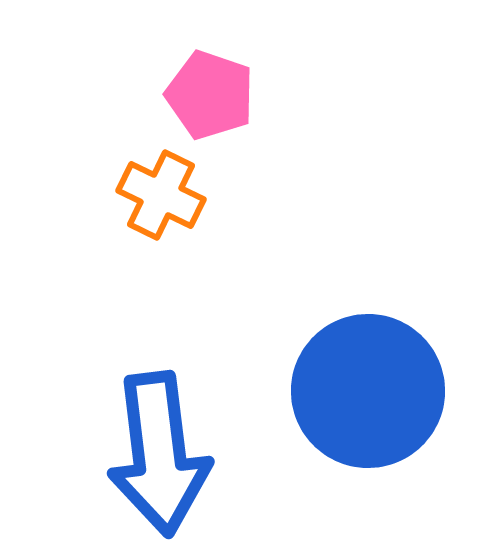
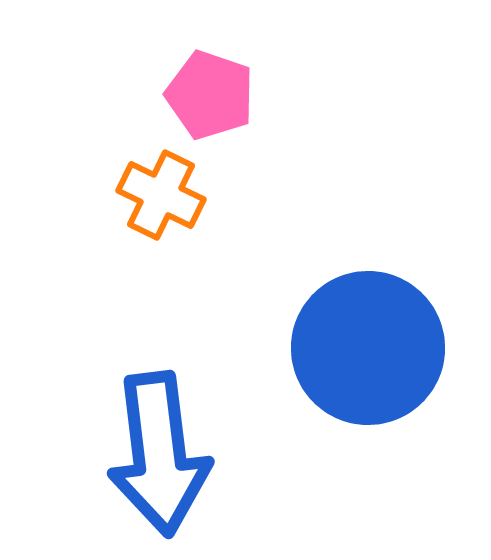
blue circle: moved 43 px up
